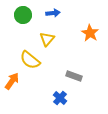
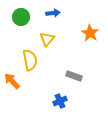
green circle: moved 2 px left, 2 px down
yellow semicircle: rotated 140 degrees counterclockwise
orange arrow: rotated 78 degrees counterclockwise
blue cross: moved 3 px down; rotated 24 degrees clockwise
